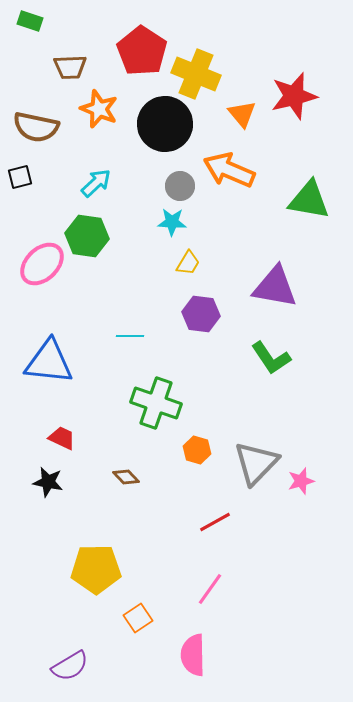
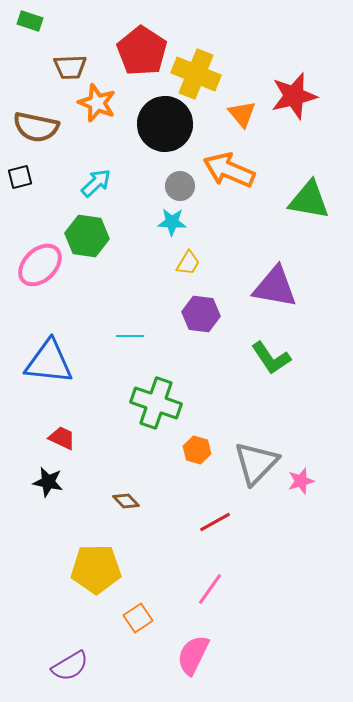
orange star: moved 2 px left, 6 px up
pink ellipse: moved 2 px left, 1 px down
brown diamond: moved 24 px down
pink semicircle: rotated 27 degrees clockwise
